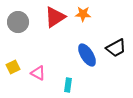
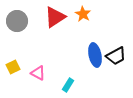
orange star: rotated 28 degrees clockwise
gray circle: moved 1 px left, 1 px up
black trapezoid: moved 8 px down
blue ellipse: moved 8 px right; rotated 20 degrees clockwise
cyan rectangle: rotated 24 degrees clockwise
